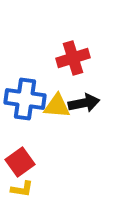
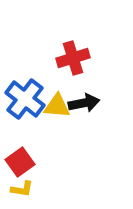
blue cross: rotated 30 degrees clockwise
